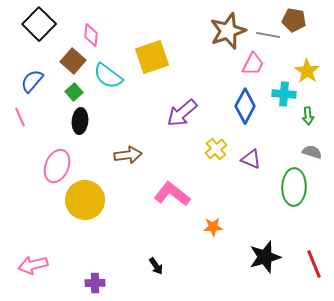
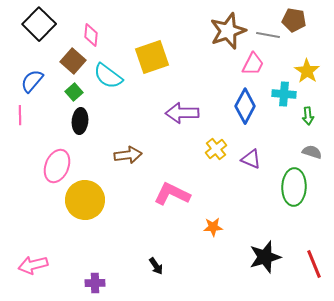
purple arrow: rotated 40 degrees clockwise
pink line: moved 2 px up; rotated 24 degrees clockwise
pink L-shape: rotated 12 degrees counterclockwise
